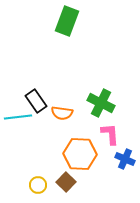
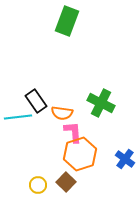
pink L-shape: moved 37 px left, 2 px up
orange hexagon: rotated 20 degrees counterclockwise
blue cross: rotated 12 degrees clockwise
